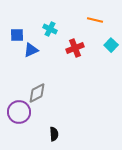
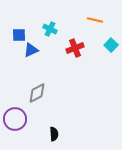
blue square: moved 2 px right
purple circle: moved 4 px left, 7 px down
